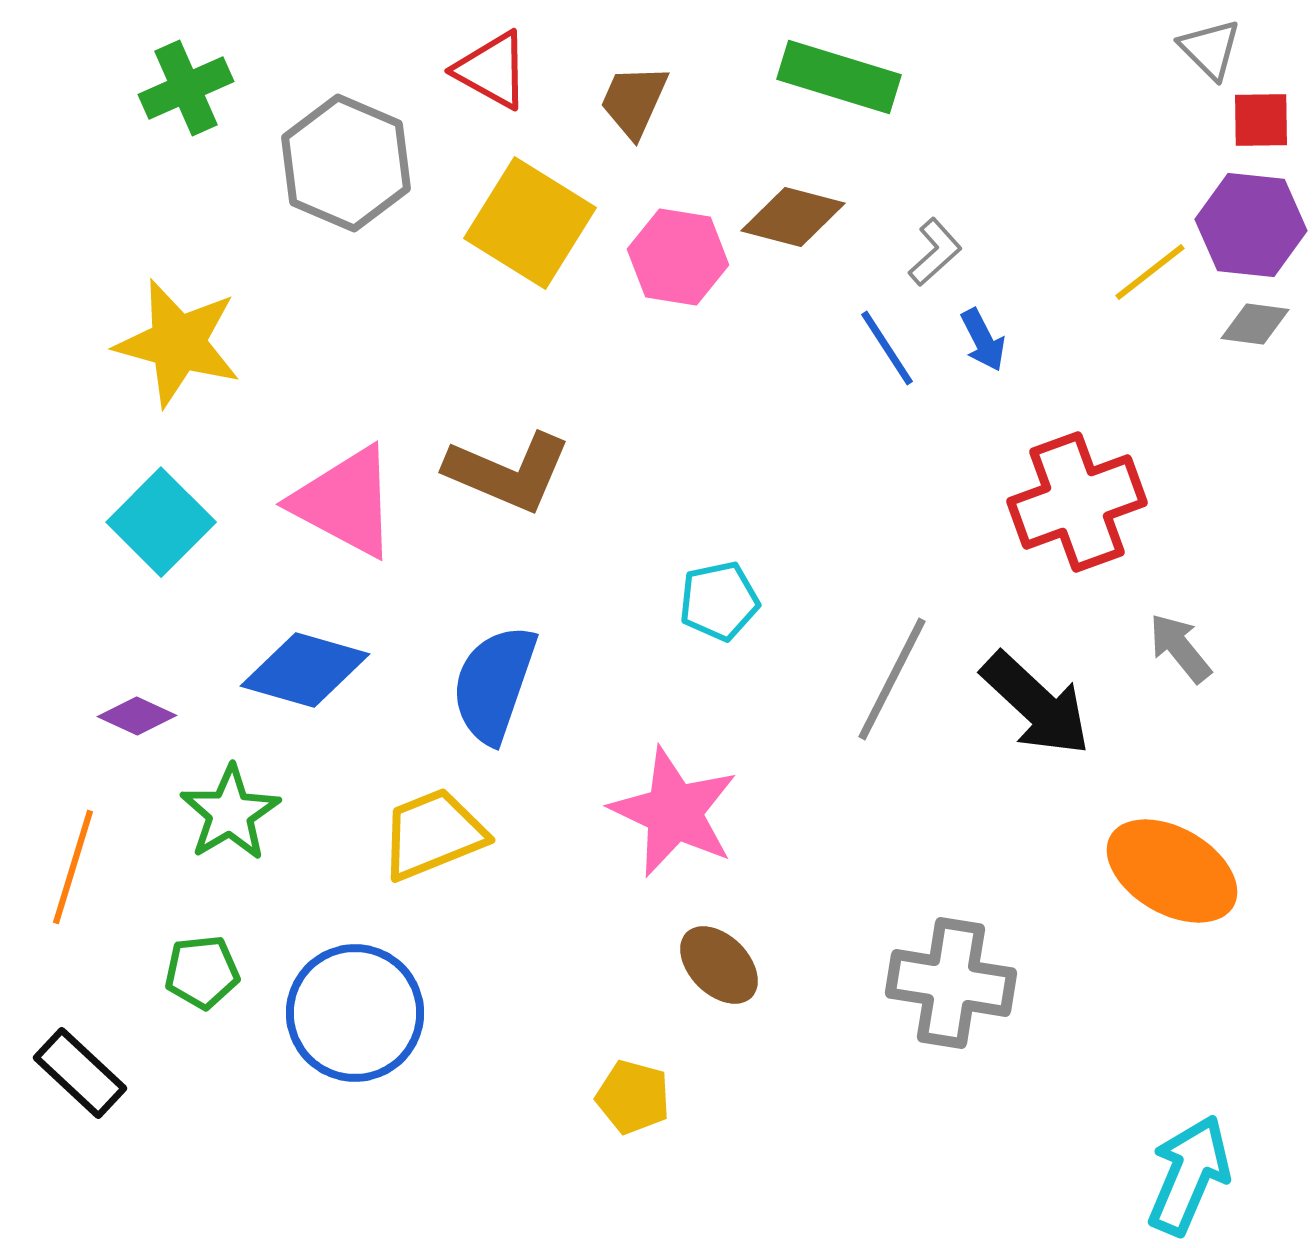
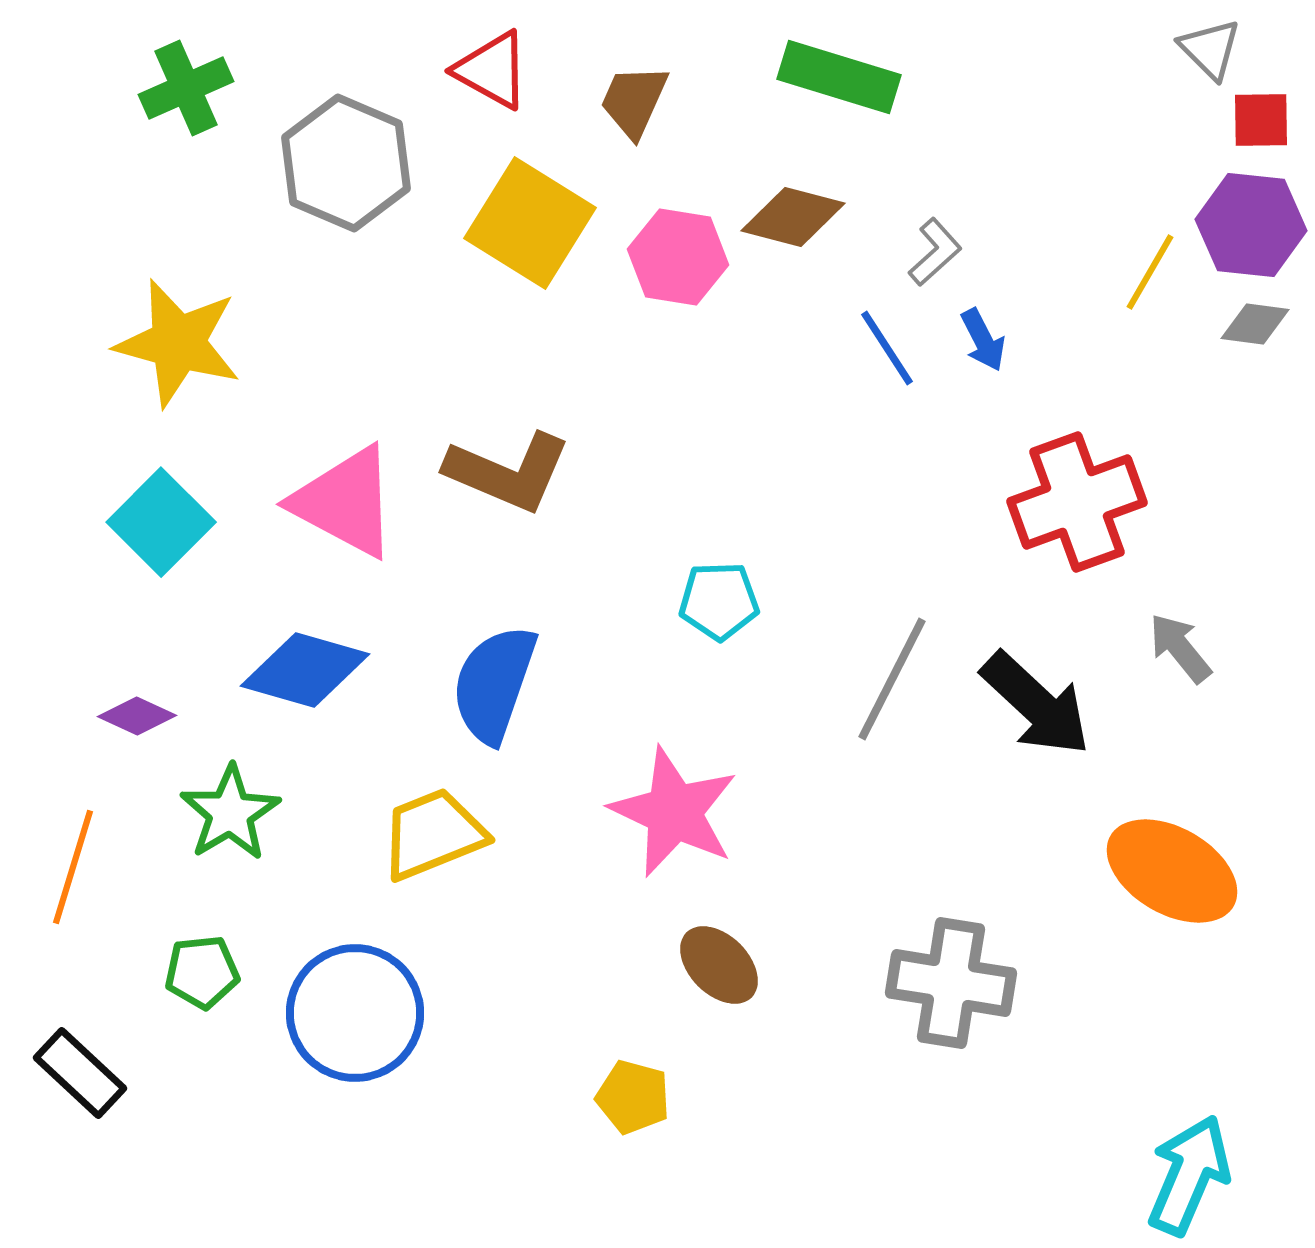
yellow line: rotated 22 degrees counterclockwise
cyan pentagon: rotated 10 degrees clockwise
